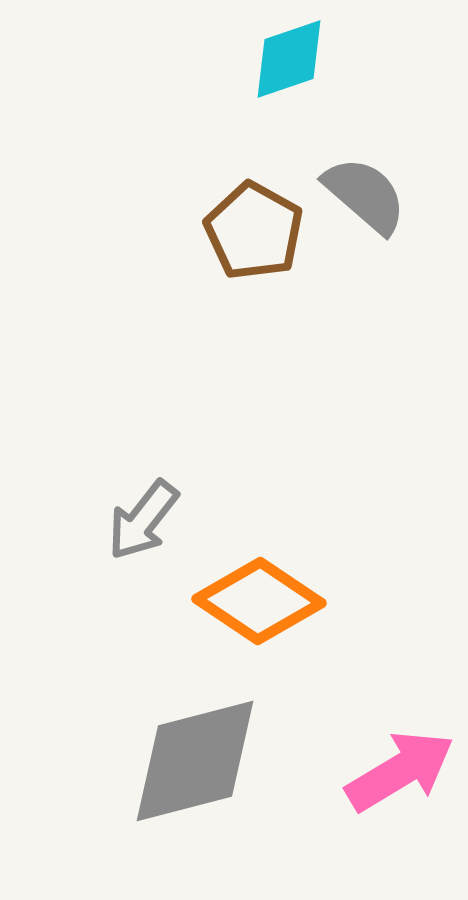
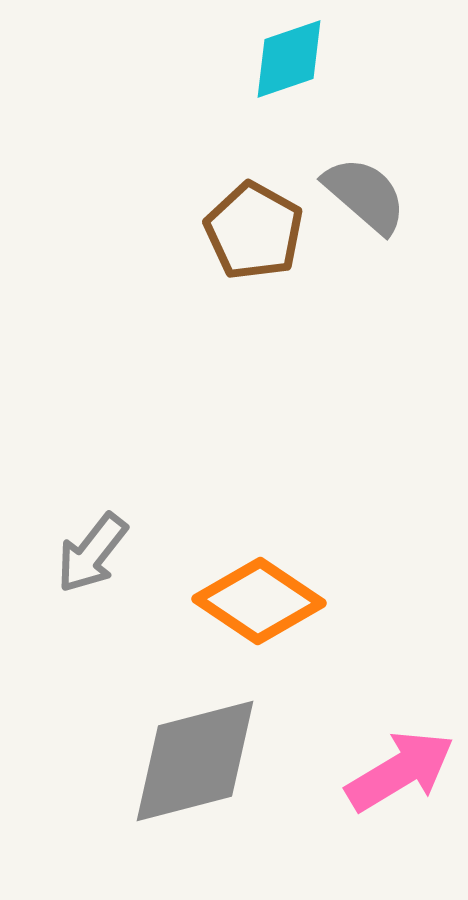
gray arrow: moved 51 px left, 33 px down
